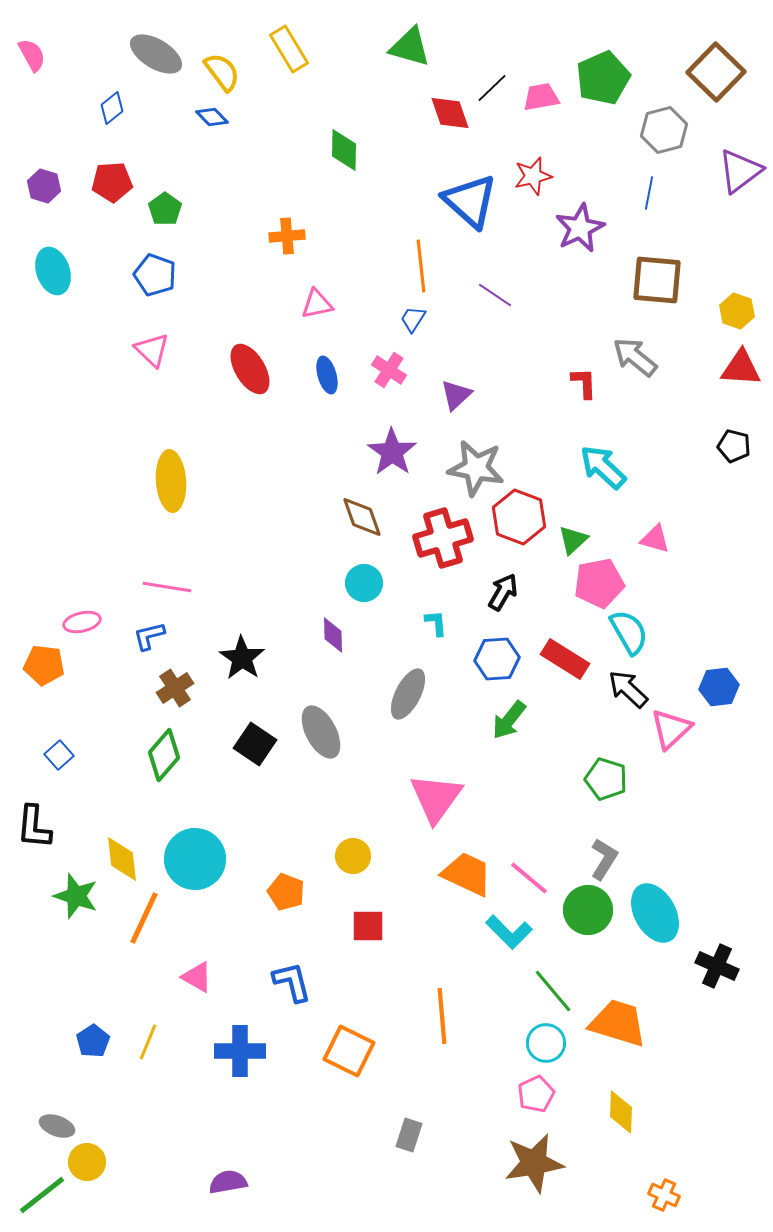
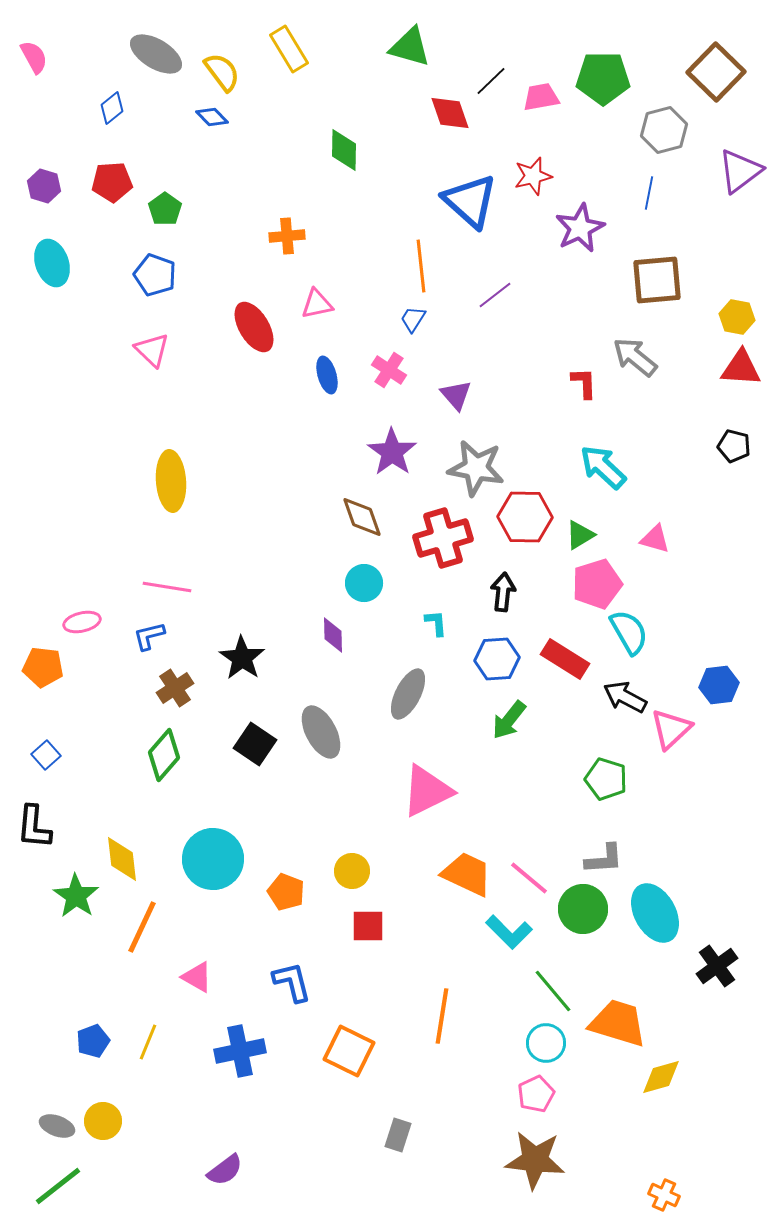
pink semicircle at (32, 55): moved 2 px right, 2 px down
green pentagon at (603, 78): rotated 24 degrees clockwise
black line at (492, 88): moved 1 px left, 7 px up
cyan ellipse at (53, 271): moved 1 px left, 8 px up
brown square at (657, 280): rotated 10 degrees counterclockwise
purple line at (495, 295): rotated 72 degrees counterclockwise
yellow hexagon at (737, 311): moved 6 px down; rotated 8 degrees counterclockwise
red ellipse at (250, 369): moved 4 px right, 42 px up
purple triangle at (456, 395): rotated 28 degrees counterclockwise
red hexagon at (519, 517): moved 6 px right; rotated 20 degrees counterclockwise
green triangle at (573, 540): moved 7 px right, 5 px up; rotated 12 degrees clockwise
pink pentagon at (599, 583): moved 2 px left, 1 px down; rotated 6 degrees counterclockwise
black arrow at (503, 592): rotated 24 degrees counterclockwise
orange pentagon at (44, 665): moved 1 px left, 2 px down
blue hexagon at (719, 687): moved 2 px up
black arrow at (628, 689): moved 3 px left, 8 px down; rotated 15 degrees counterclockwise
blue square at (59, 755): moved 13 px left
pink triangle at (436, 798): moved 9 px left, 7 px up; rotated 28 degrees clockwise
yellow circle at (353, 856): moved 1 px left, 15 px down
cyan circle at (195, 859): moved 18 px right
gray L-shape at (604, 859): rotated 54 degrees clockwise
green star at (76, 896): rotated 15 degrees clockwise
green circle at (588, 910): moved 5 px left, 1 px up
orange line at (144, 918): moved 2 px left, 9 px down
black cross at (717, 966): rotated 30 degrees clockwise
orange line at (442, 1016): rotated 14 degrees clockwise
blue pentagon at (93, 1041): rotated 12 degrees clockwise
blue cross at (240, 1051): rotated 12 degrees counterclockwise
yellow diamond at (621, 1112): moved 40 px right, 35 px up; rotated 72 degrees clockwise
gray rectangle at (409, 1135): moved 11 px left
yellow circle at (87, 1162): moved 16 px right, 41 px up
brown star at (534, 1163): moved 1 px right, 3 px up; rotated 16 degrees clockwise
purple semicircle at (228, 1182): moved 3 px left, 12 px up; rotated 153 degrees clockwise
green line at (42, 1195): moved 16 px right, 9 px up
